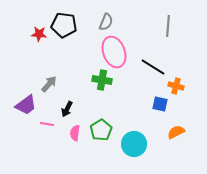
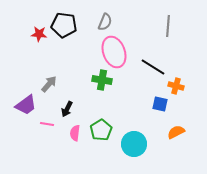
gray semicircle: moved 1 px left
